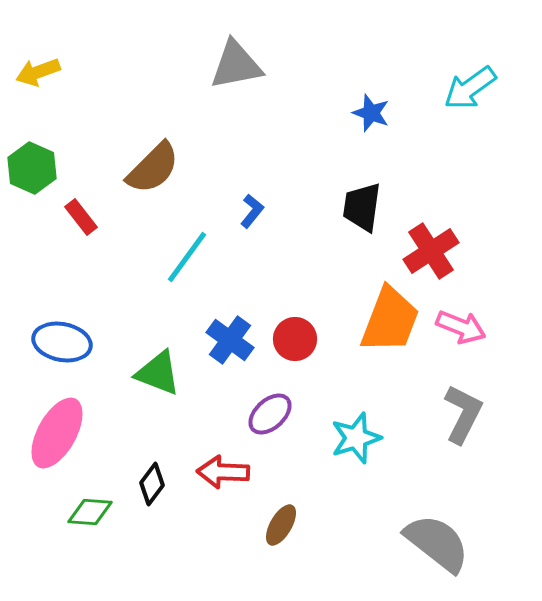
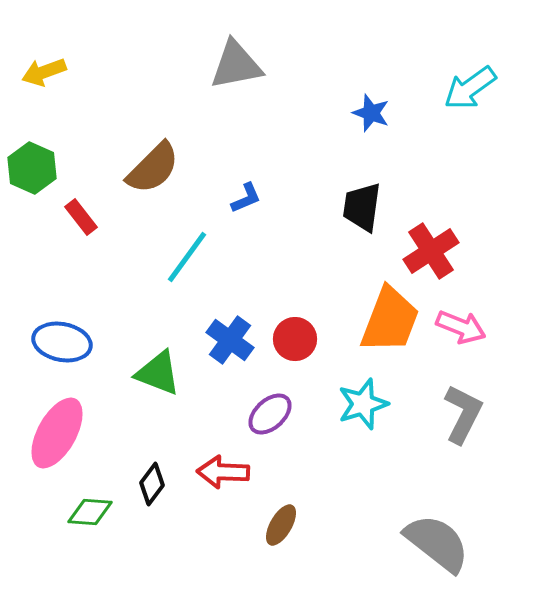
yellow arrow: moved 6 px right
blue L-shape: moved 6 px left, 13 px up; rotated 28 degrees clockwise
cyan star: moved 7 px right, 34 px up
